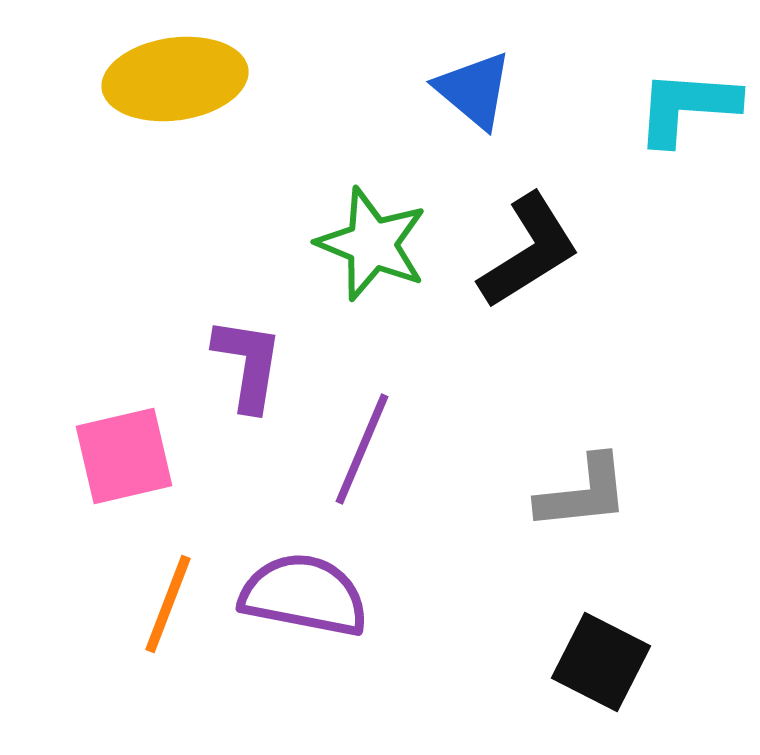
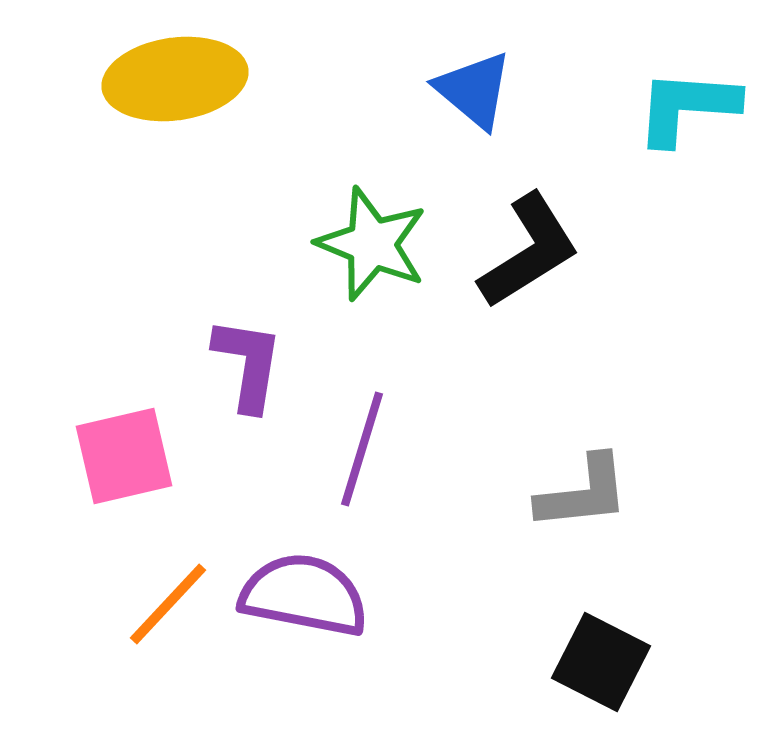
purple line: rotated 6 degrees counterclockwise
orange line: rotated 22 degrees clockwise
